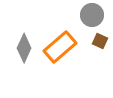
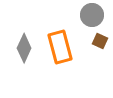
orange rectangle: rotated 64 degrees counterclockwise
